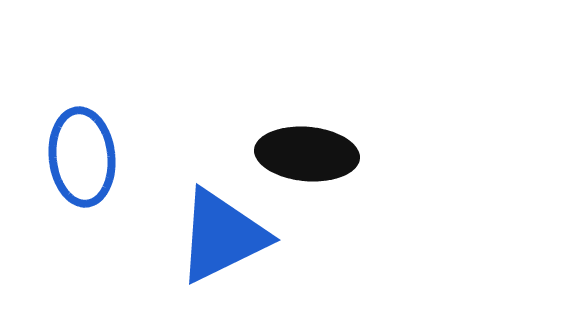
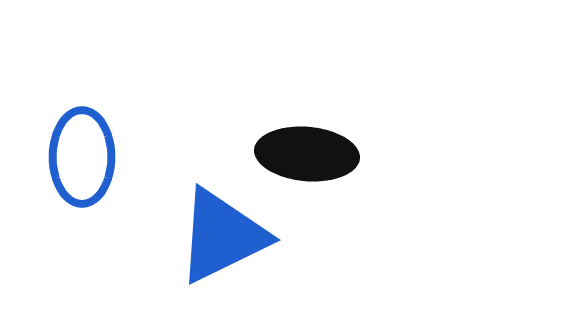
blue ellipse: rotated 6 degrees clockwise
